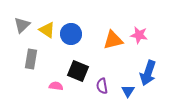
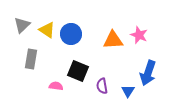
pink star: rotated 12 degrees clockwise
orange triangle: rotated 10 degrees clockwise
